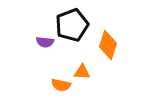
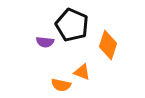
black pentagon: rotated 28 degrees counterclockwise
orange triangle: rotated 18 degrees clockwise
